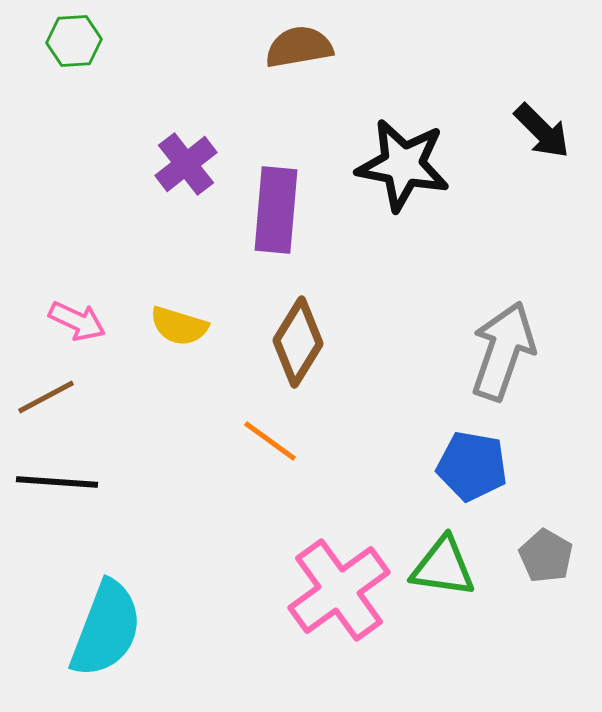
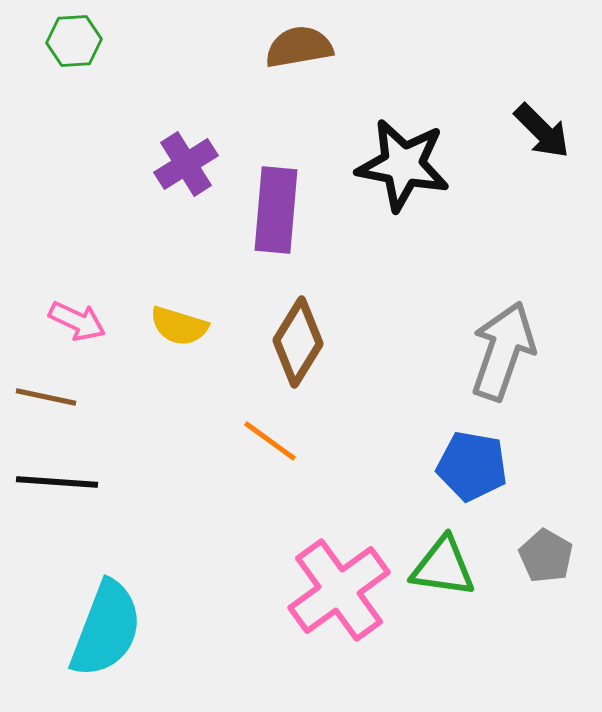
purple cross: rotated 6 degrees clockwise
brown line: rotated 40 degrees clockwise
